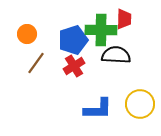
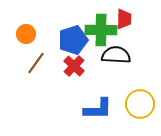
orange circle: moved 1 px left
red cross: rotated 15 degrees counterclockwise
